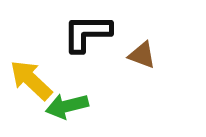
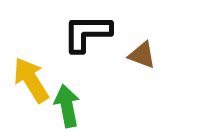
yellow arrow: rotated 15 degrees clockwise
green arrow: rotated 93 degrees clockwise
